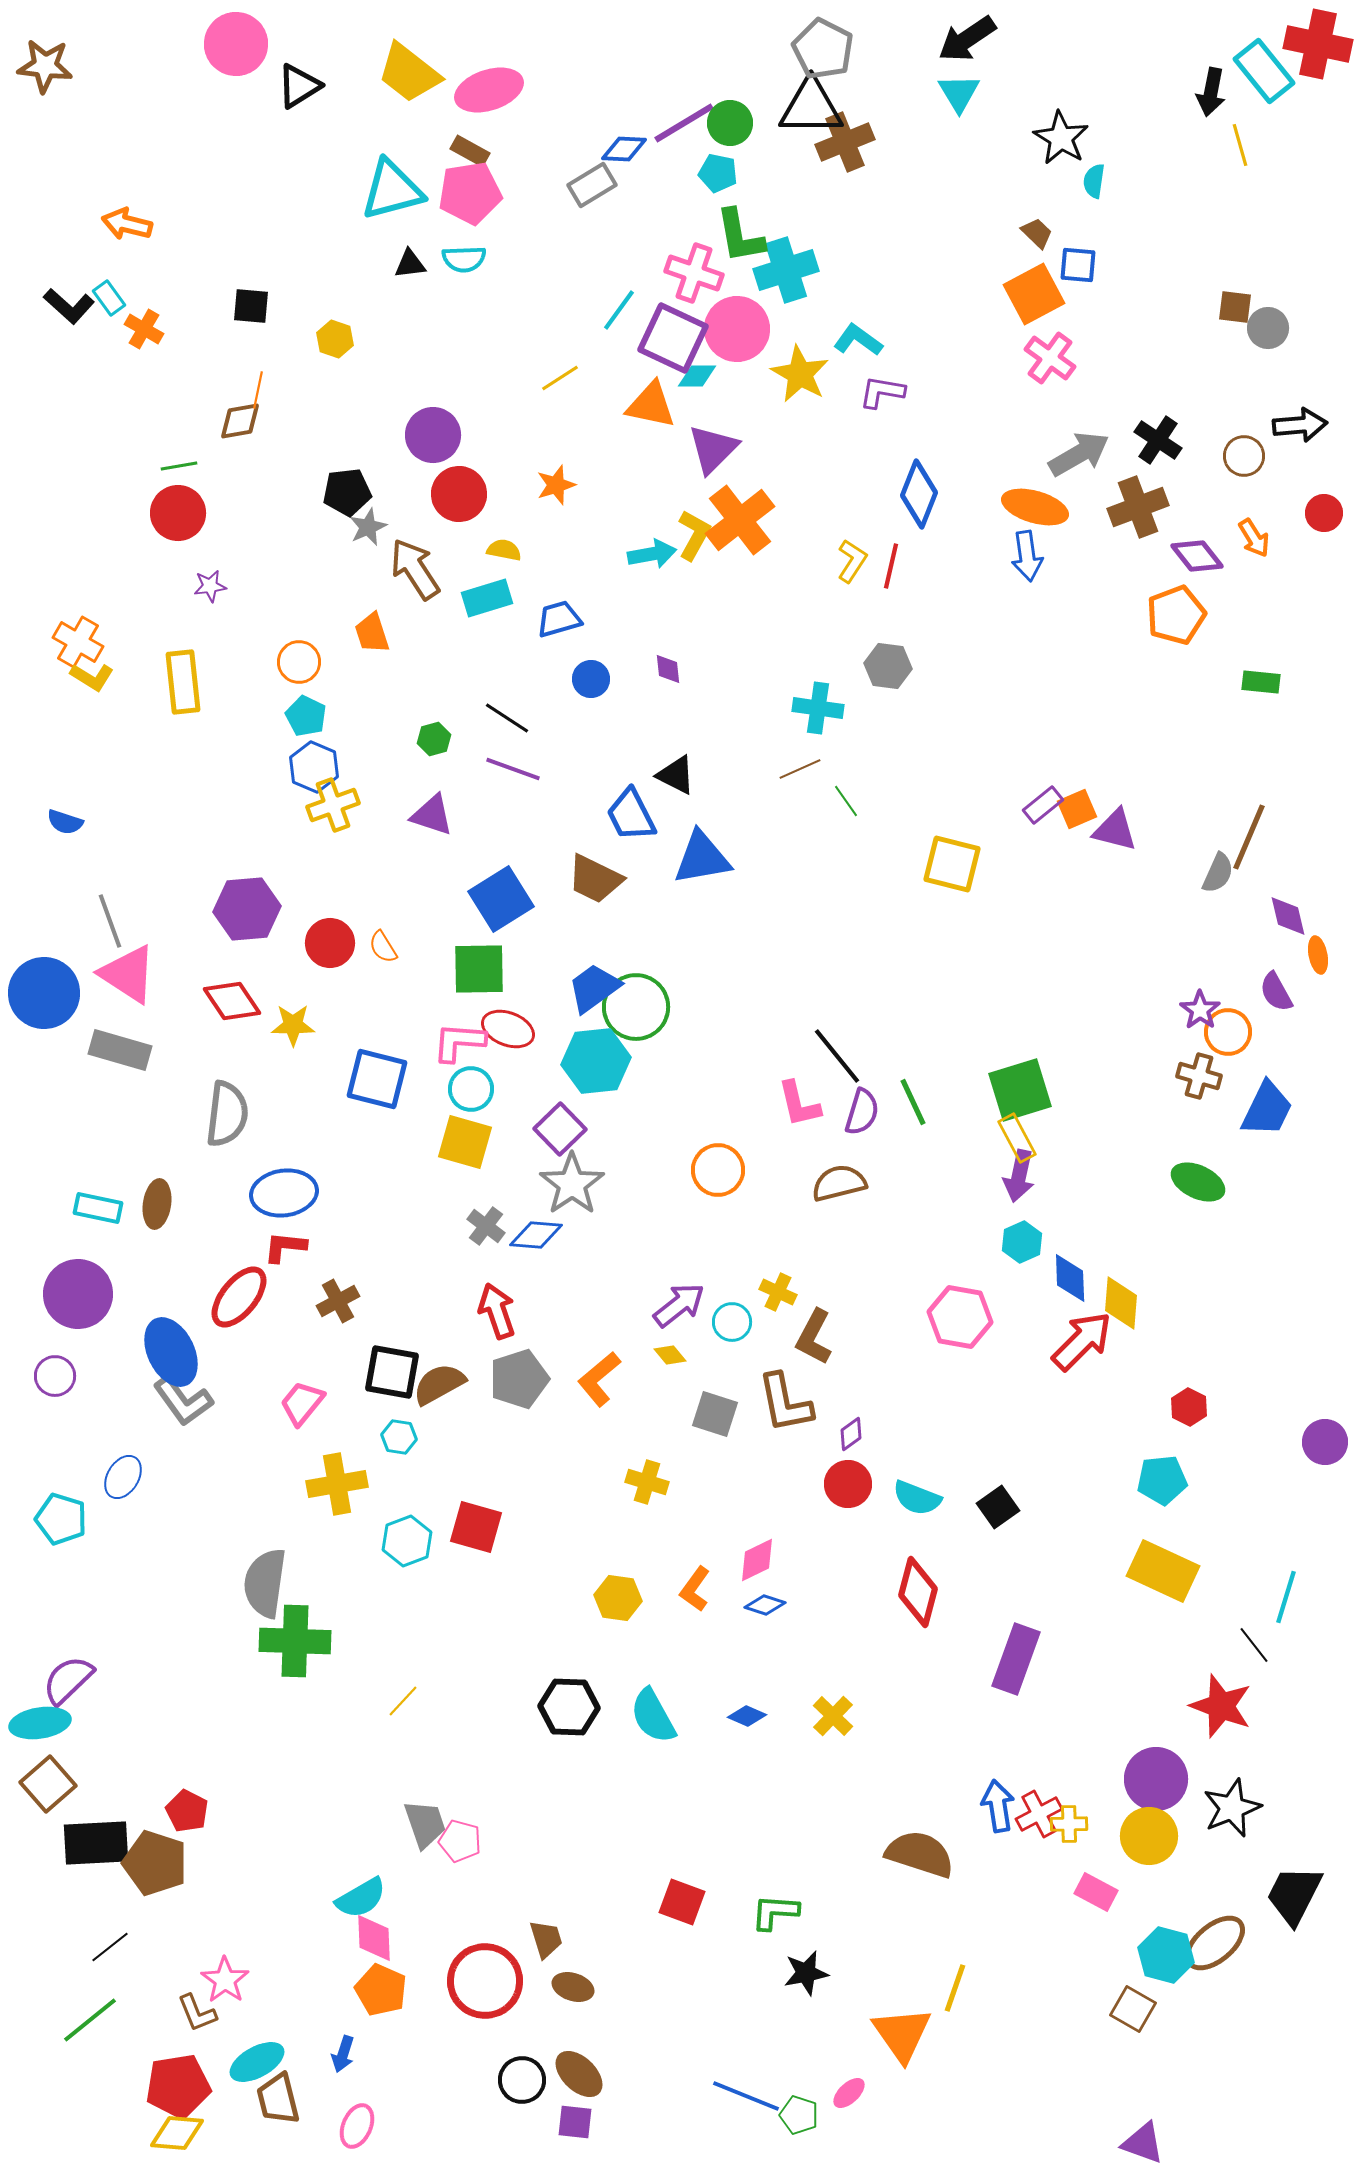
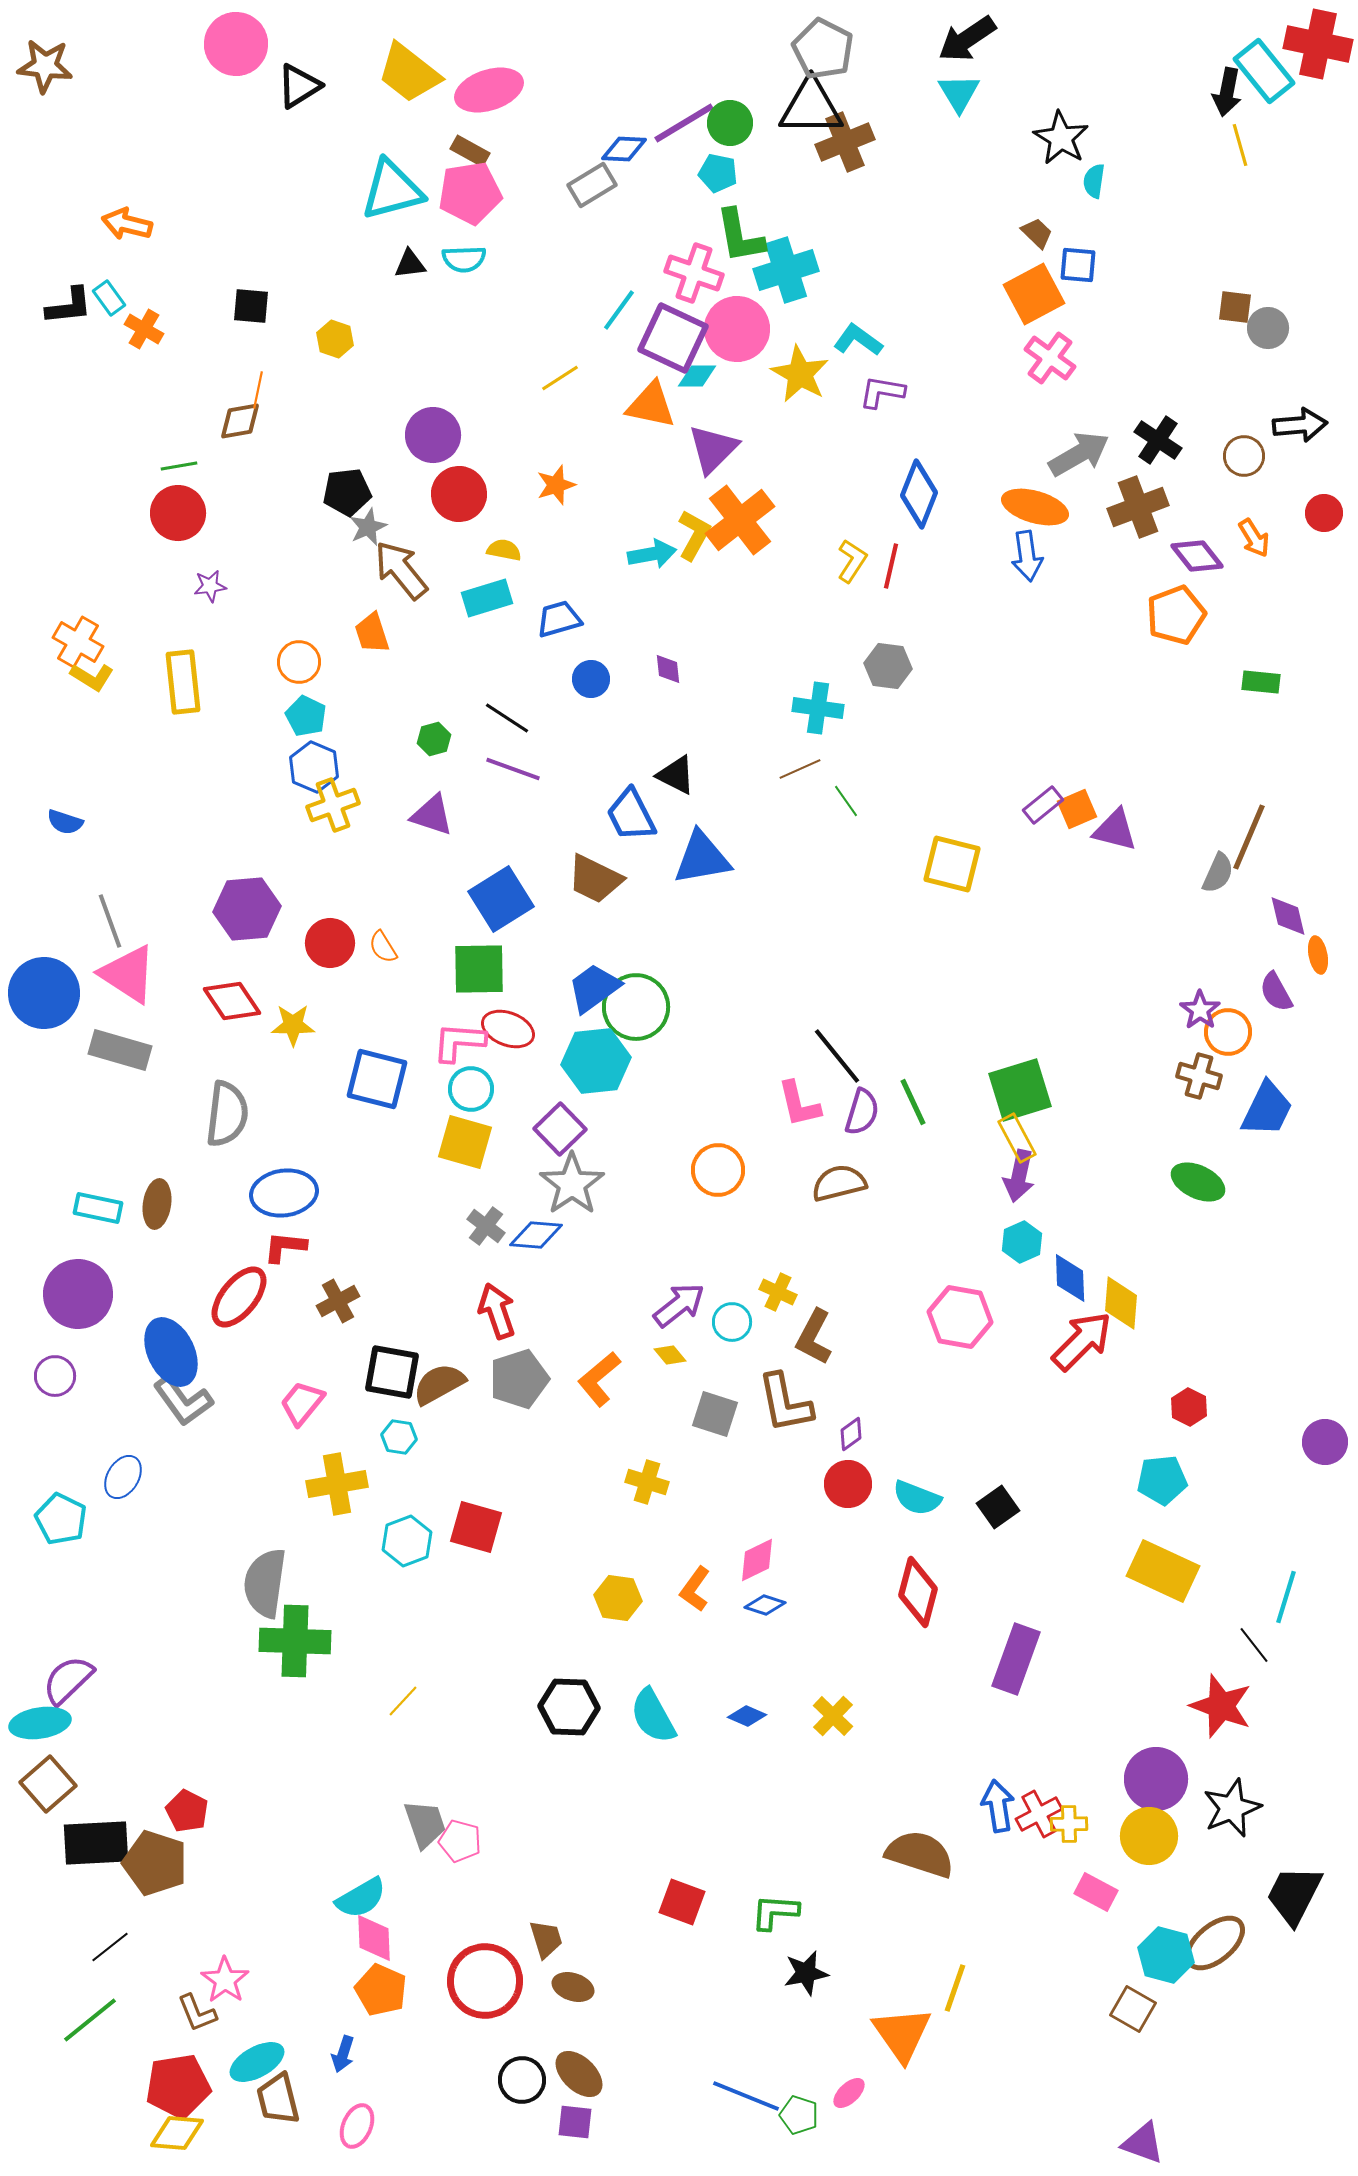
black arrow at (1211, 92): moved 16 px right
black L-shape at (69, 306): rotated 48 degrees counterclockwise
brown arrow at (415, 569): moved 14 px left, 1 px down; rotated 6 degrees counterclockwise
cyan pentagon at (61, 1519): rotated 9 degrees clockwise
